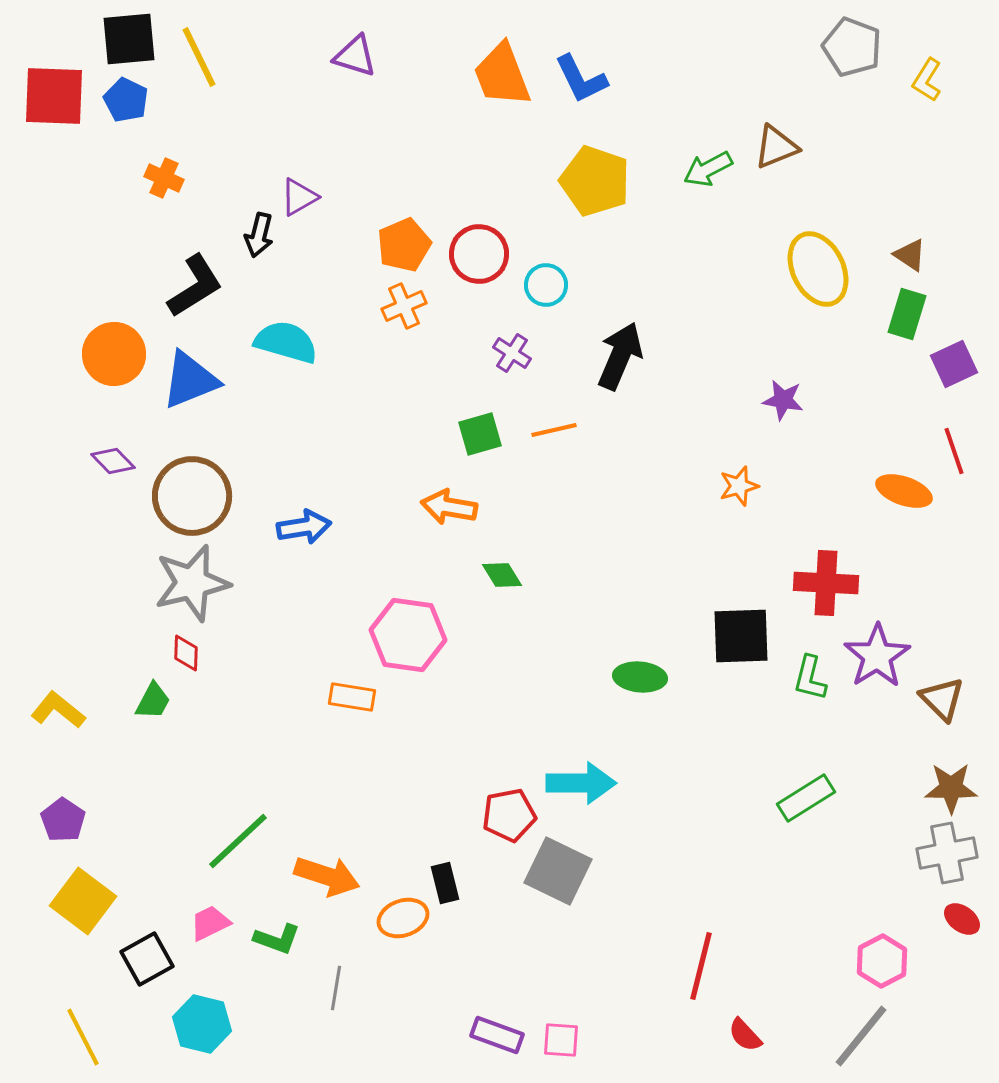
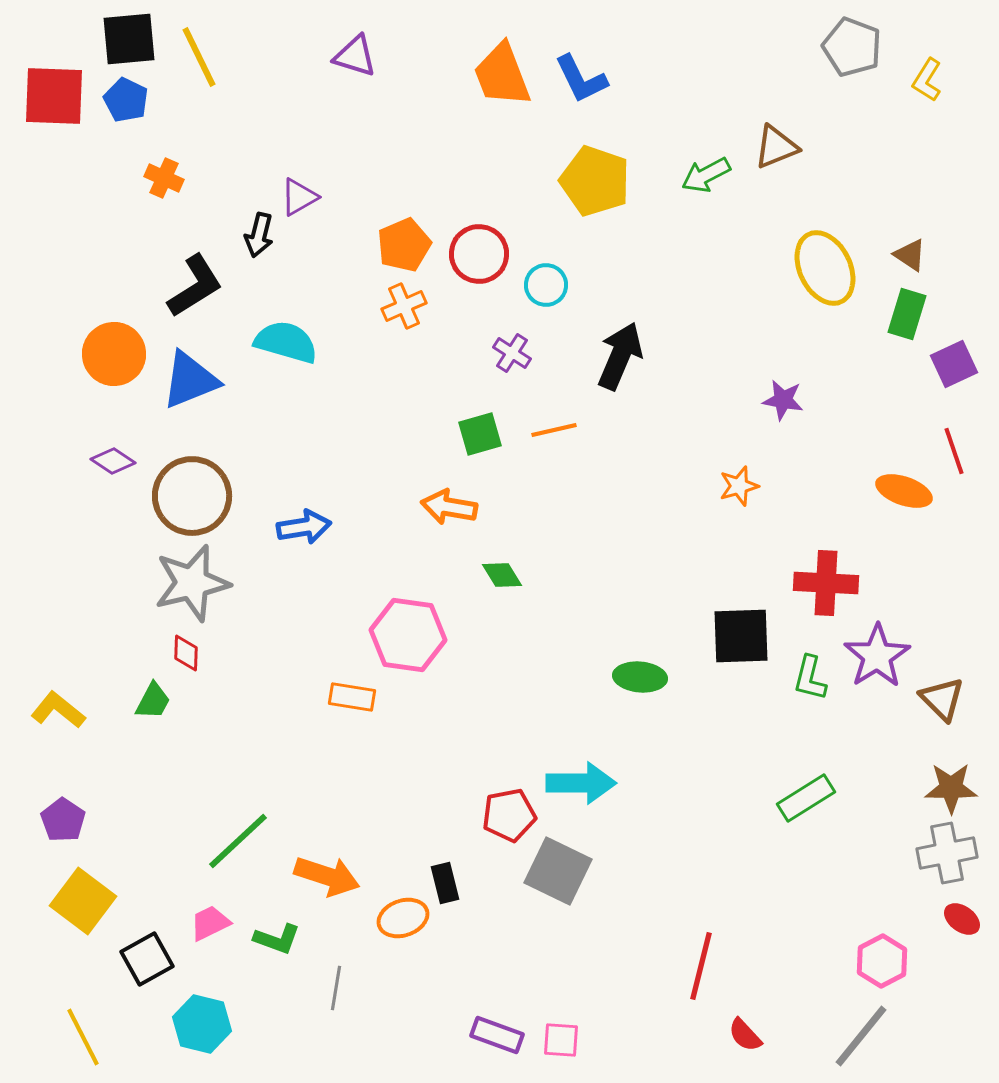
green arrow at (708, 169): moved 2 px left, 6 px down
yellow ellipse at (818, 269): moved 7 px right, 1 px up
purple diamond at (113, 461): rotated 12 degrees counterclockwise
